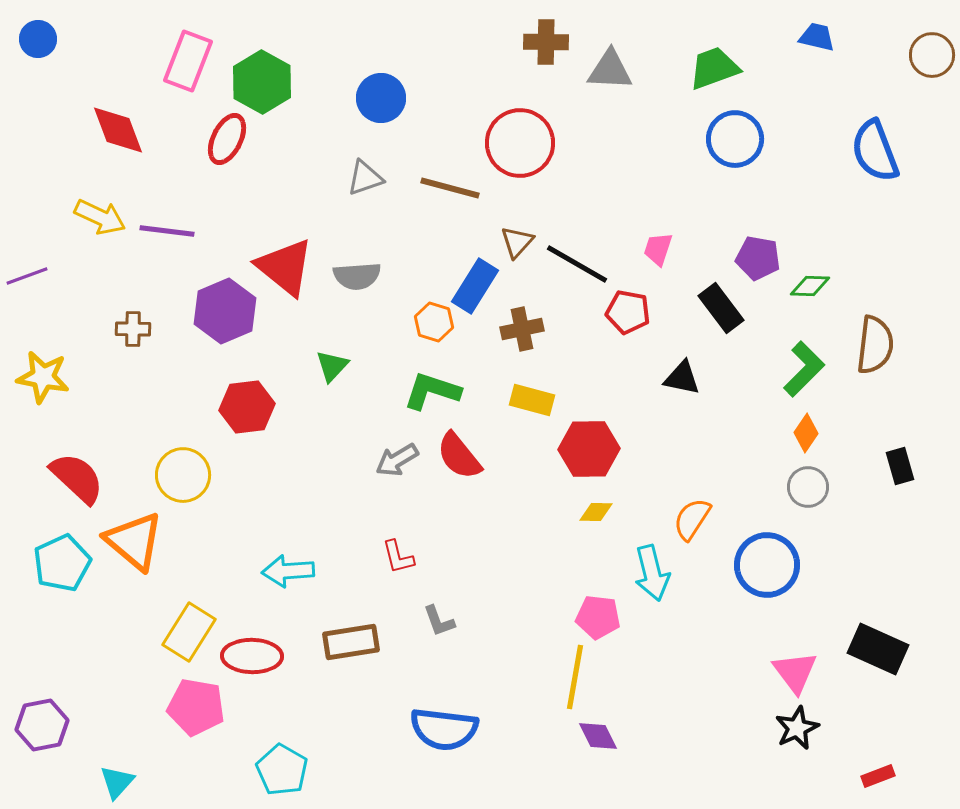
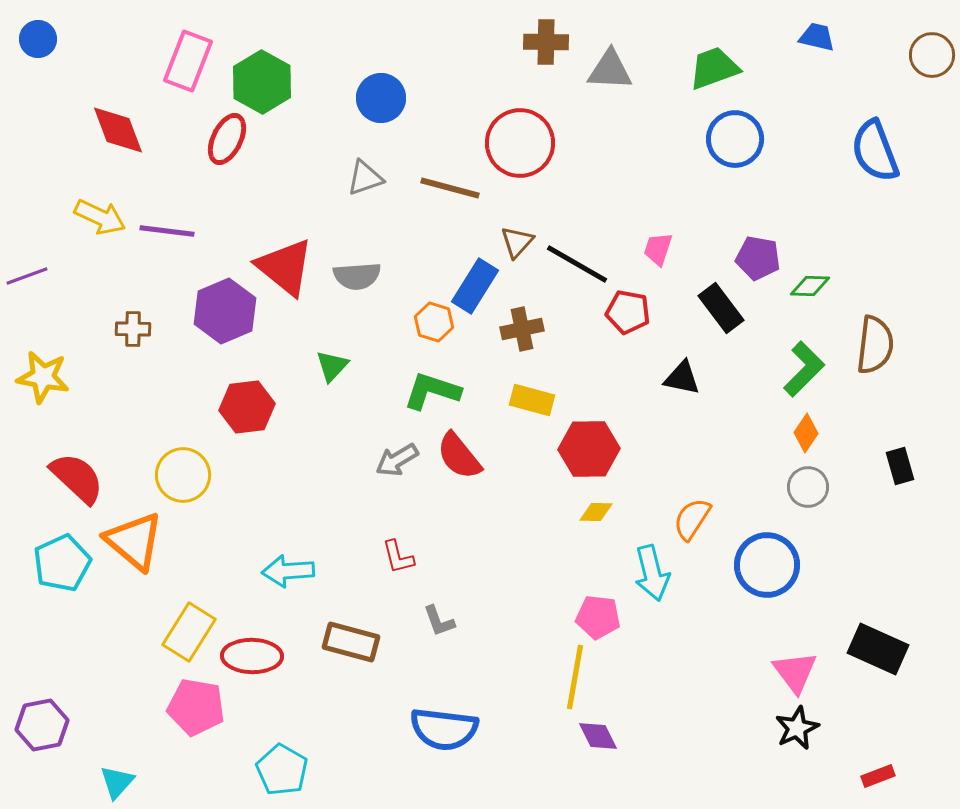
brown rectangle at (351, 642): rotated 24 degrees clockwise
